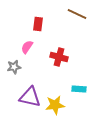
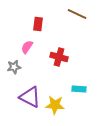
purple triangle: rotated 15 degrees clockwise
yellow star: rotated 12 degrees clockwise
